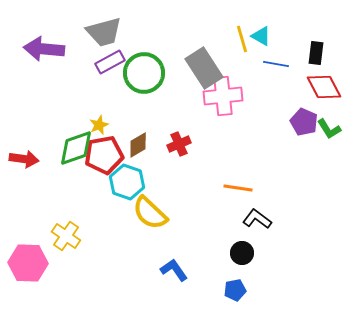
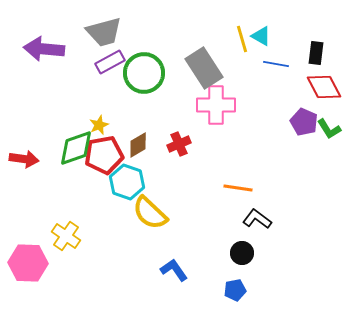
pink cross: moved 7 px left, 9 px down; rotated 6 degrees clockwise
